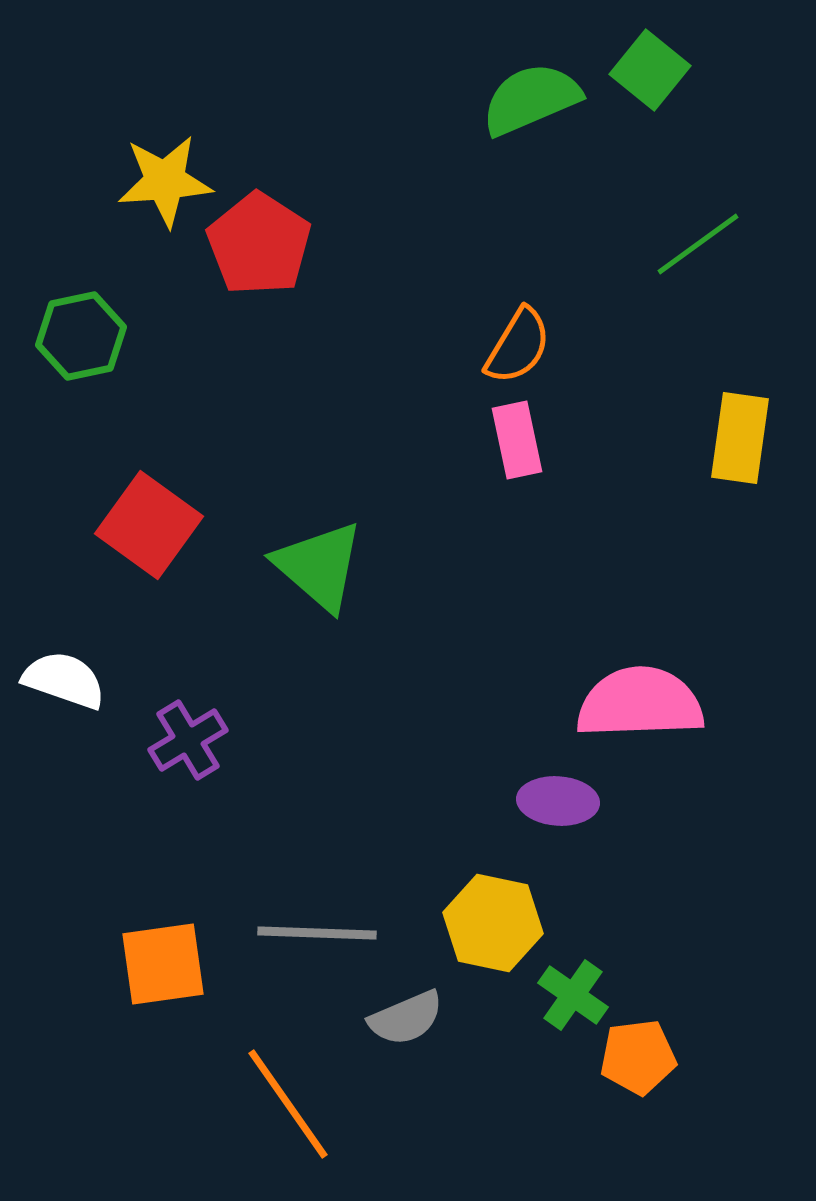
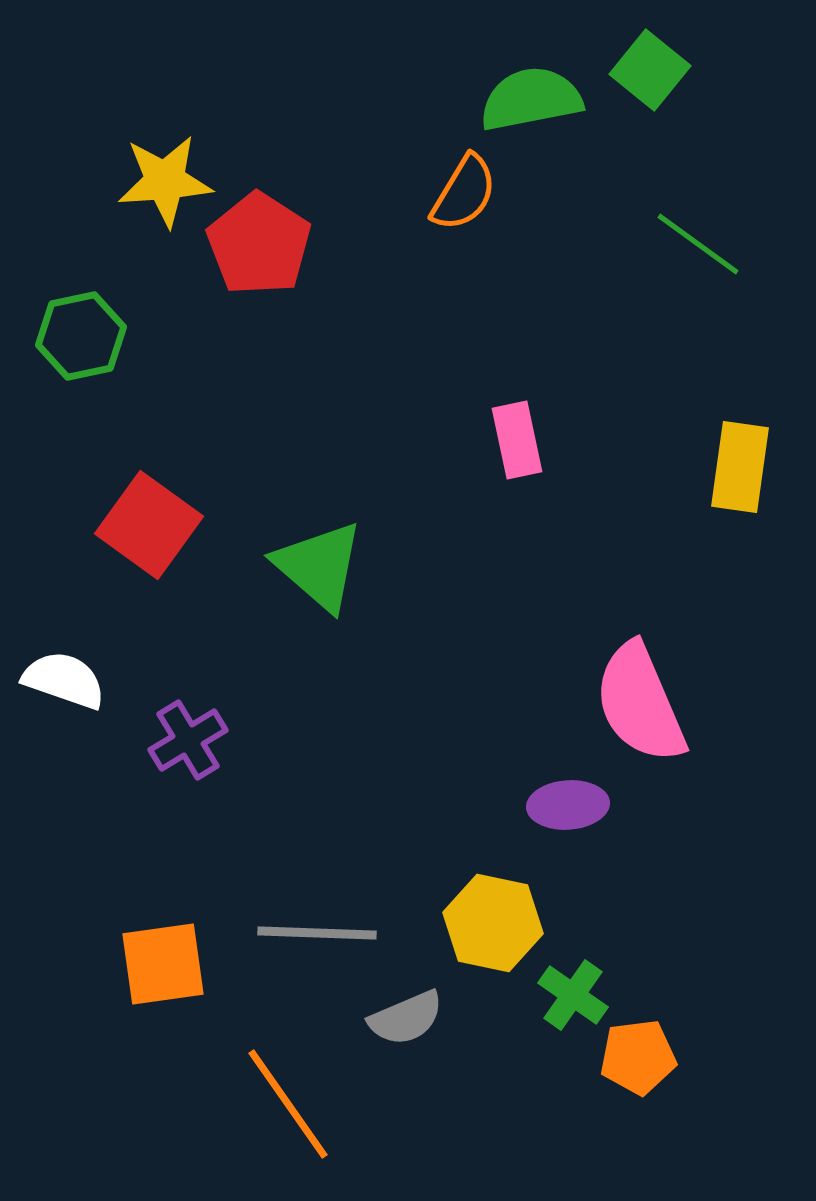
green semicircle: rotated 12 degrees clockwise
green line: rotated 72 degrees clockwise
orange semicircle: moved 54 px left, 153 px up
yellow rectangle: moved 29 px down
pink semicircle: rotated 111 degrees counterclockwise
purple ellipse: moved 10 px right, 4 px down; rotated 8 degrees counterclockwise
